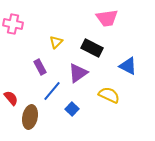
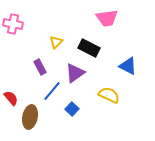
black rectangle: moved 3 px left
purple triangle: moved 3 px left
